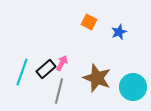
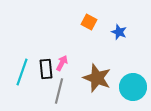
blue star: rotated 28 degrees counterclockwise
black rectangle: rotated 54 degrees counterclockwise
